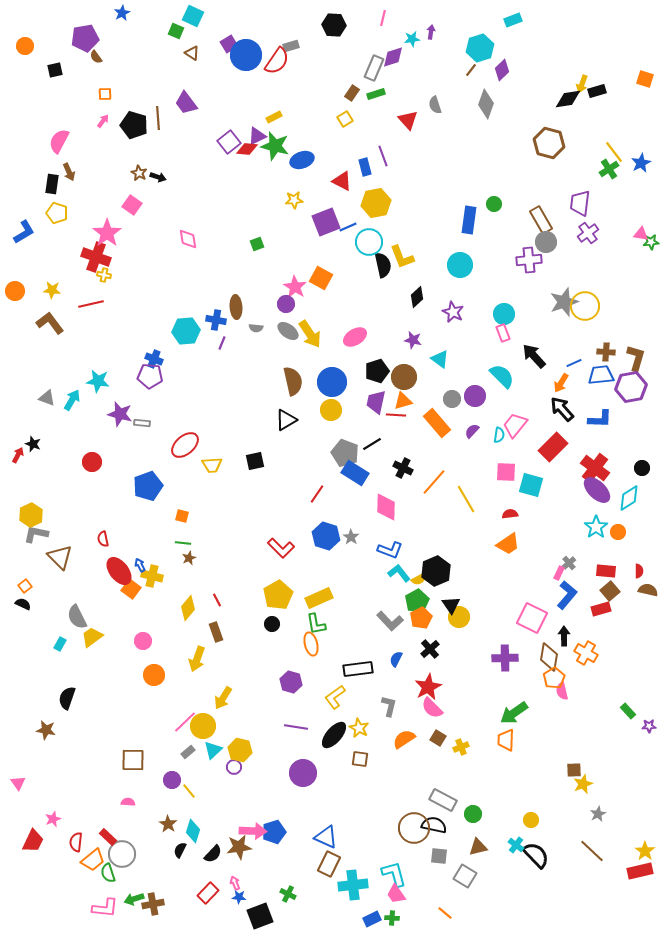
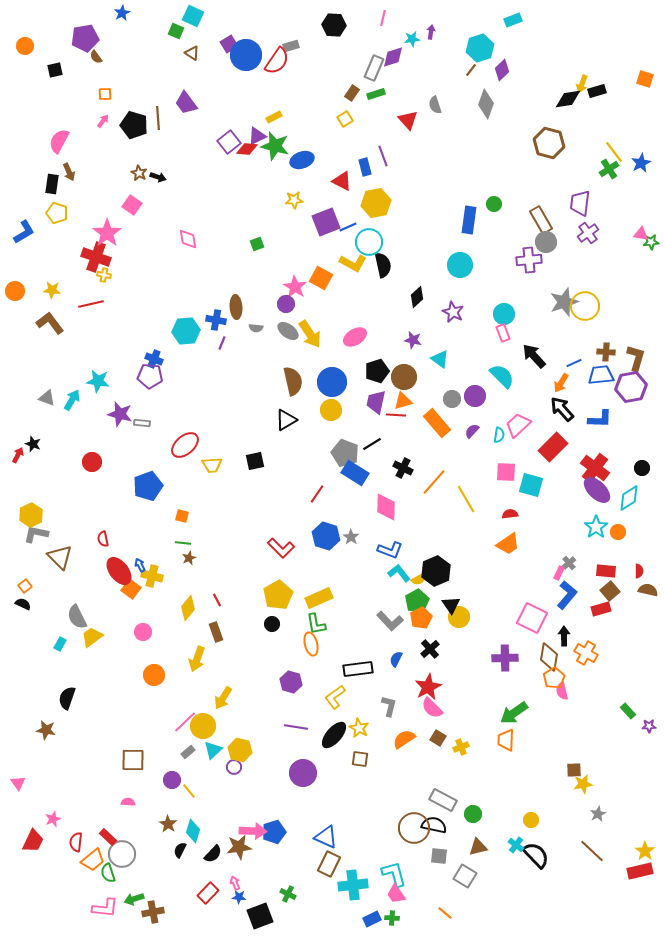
yellow L-shape at (402, 257): moved 49 px left, 6 px down; rotated 40 degrees counterclockwise
pink trapezoid at (515, 425): moved 3 px right; rotated 8 degrees clockwise
pink circle at (143, 641): moved 9 px up
yellow star at (583, 784): rotated 12 degrees clockwise
brown cross at (153, 904): moved 8 px down
